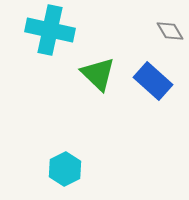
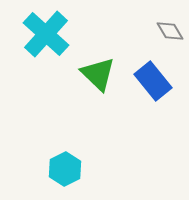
cyan cross: moved 4 px left, 4 px down; rotated 30 degrees clockwise
blue rectangle: rotated 9 degrees clockwise
